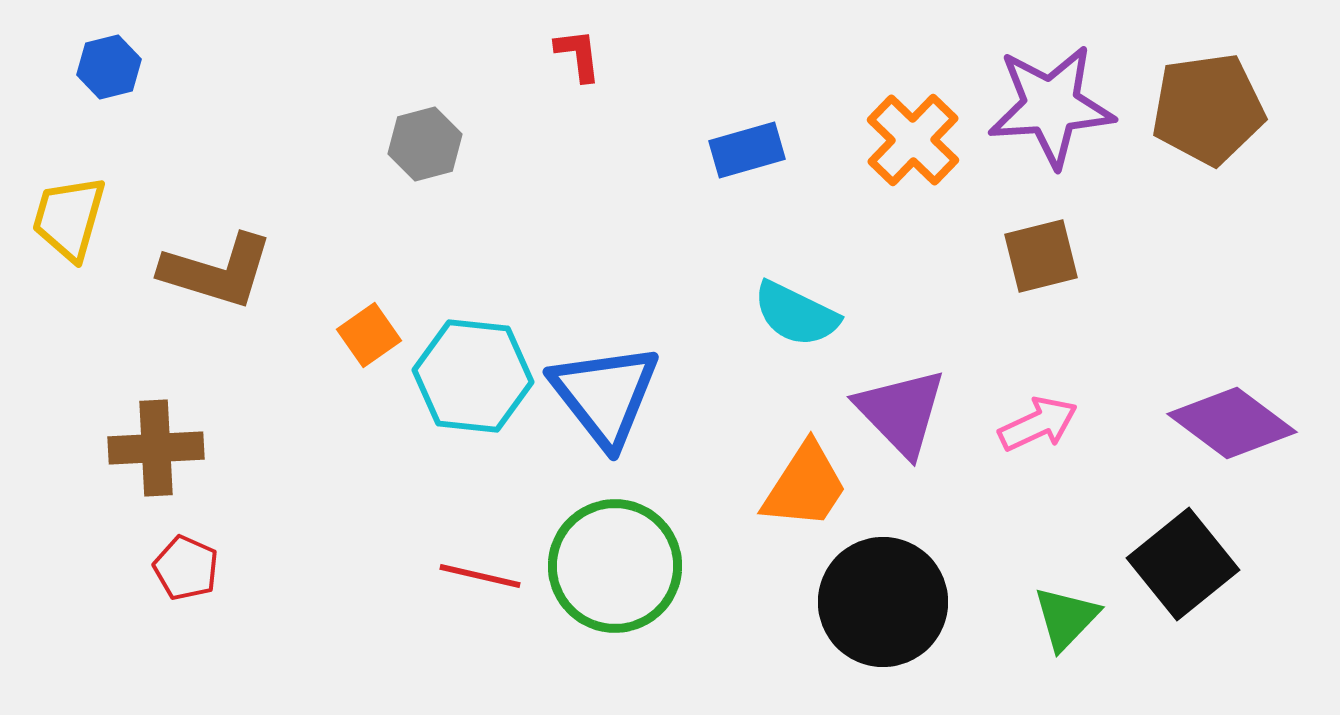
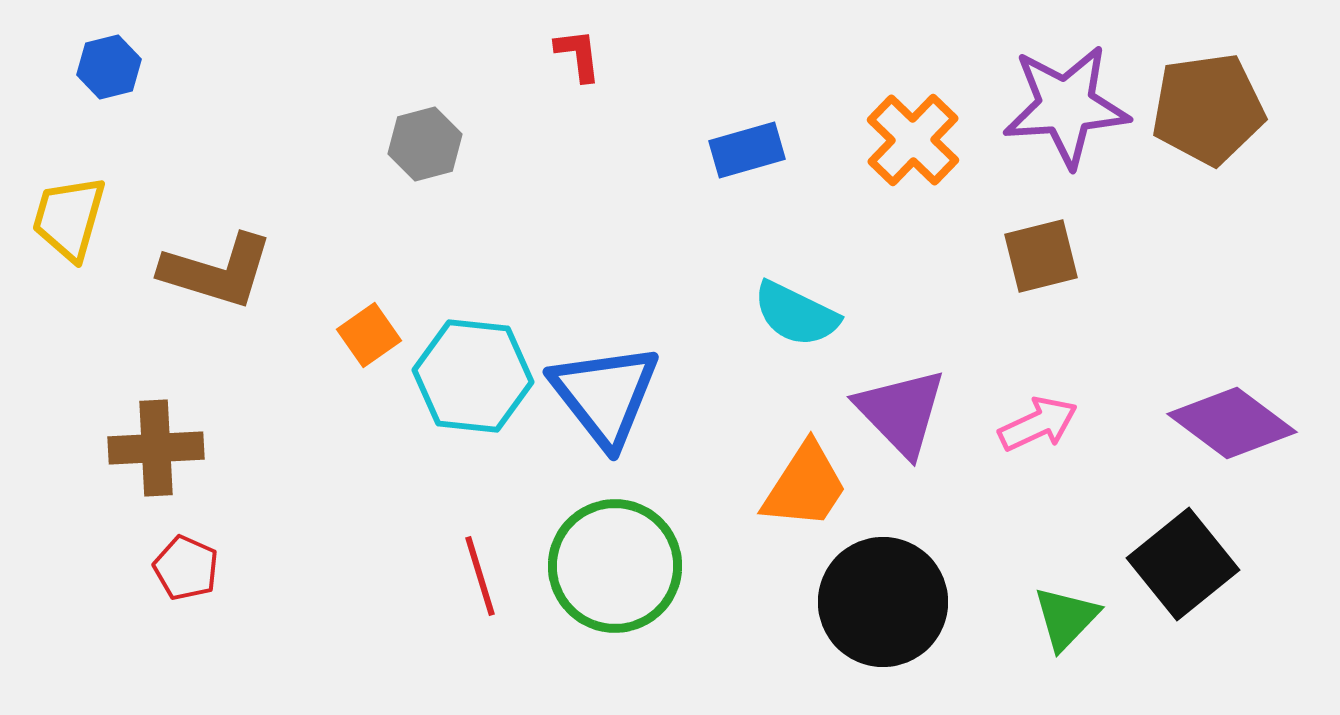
purple star: moved 15 px right
red line: rotated 60 degrees clockwise
